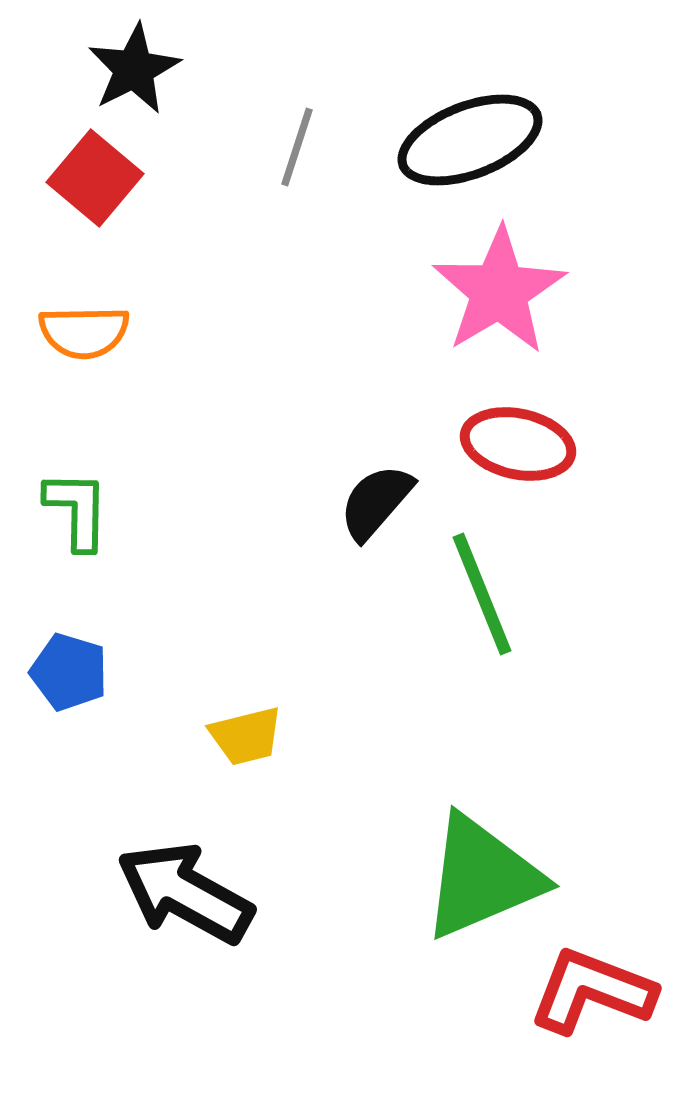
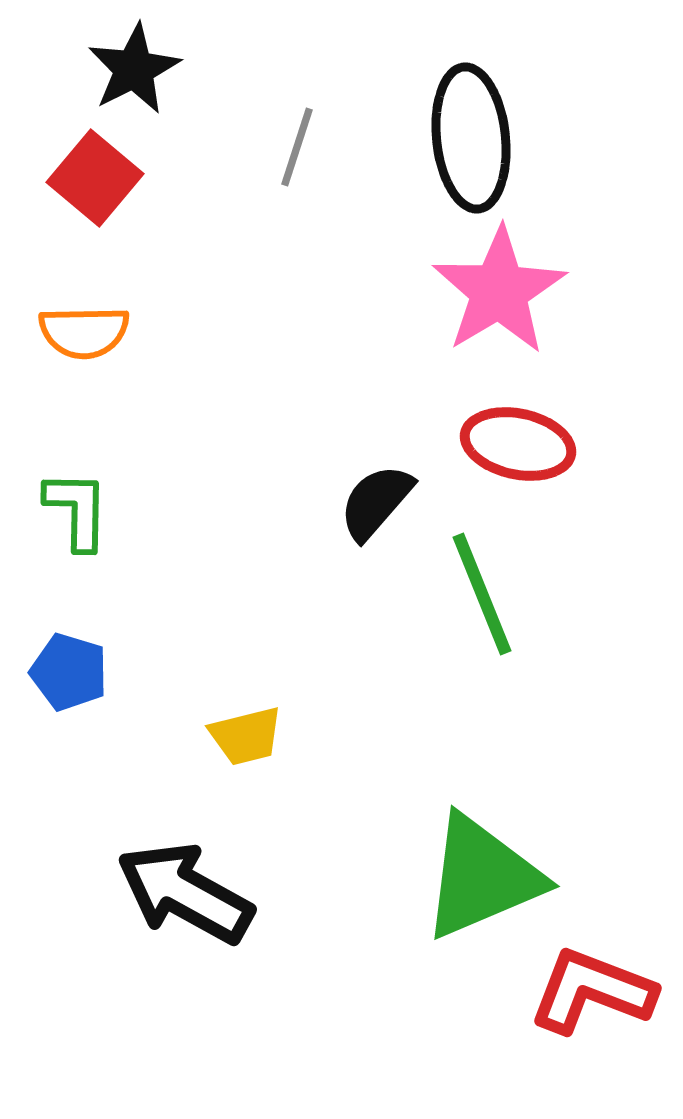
black ellipse: moved 1 px right, 2 px up; rotated 75 degrees counterclockwise
